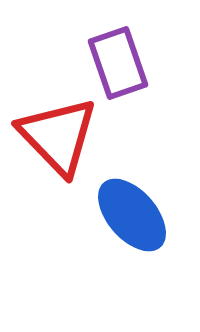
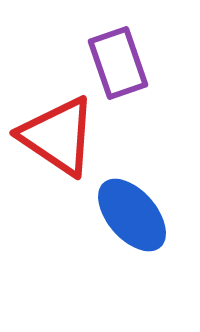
red triangle: rotated 12 degrees counterclockwise
